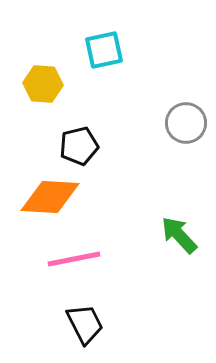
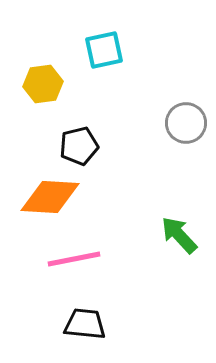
yellow hexagon: rotated 12 degrees counterclockwise
black trapezoid: rotated 57 degrees counterclockwise
